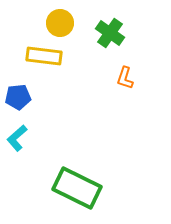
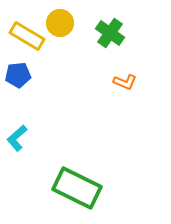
yellow rectangle: moved 17 px left, 20 px up; rotated 24 degrees clockwise
orange L-shape: moved 4 px down; rotated 85 degrees counterclockwise
blue pentagon: moved 22 px up
